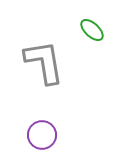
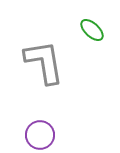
purple circle: moved 2 px left
